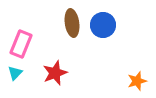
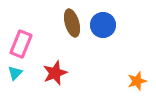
brown ellipse: rotated 8 degrees counterclockwise
